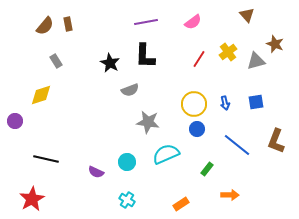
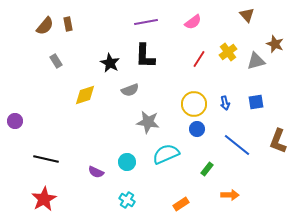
yellow diamond: moved 44 px right
brown L-shape: moved 2 px right
red star: moved 12 px right
